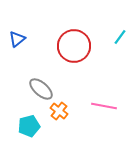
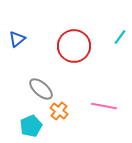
cyan pentagon: moved 2 px right; rotated 10 degrees counterclockwise
